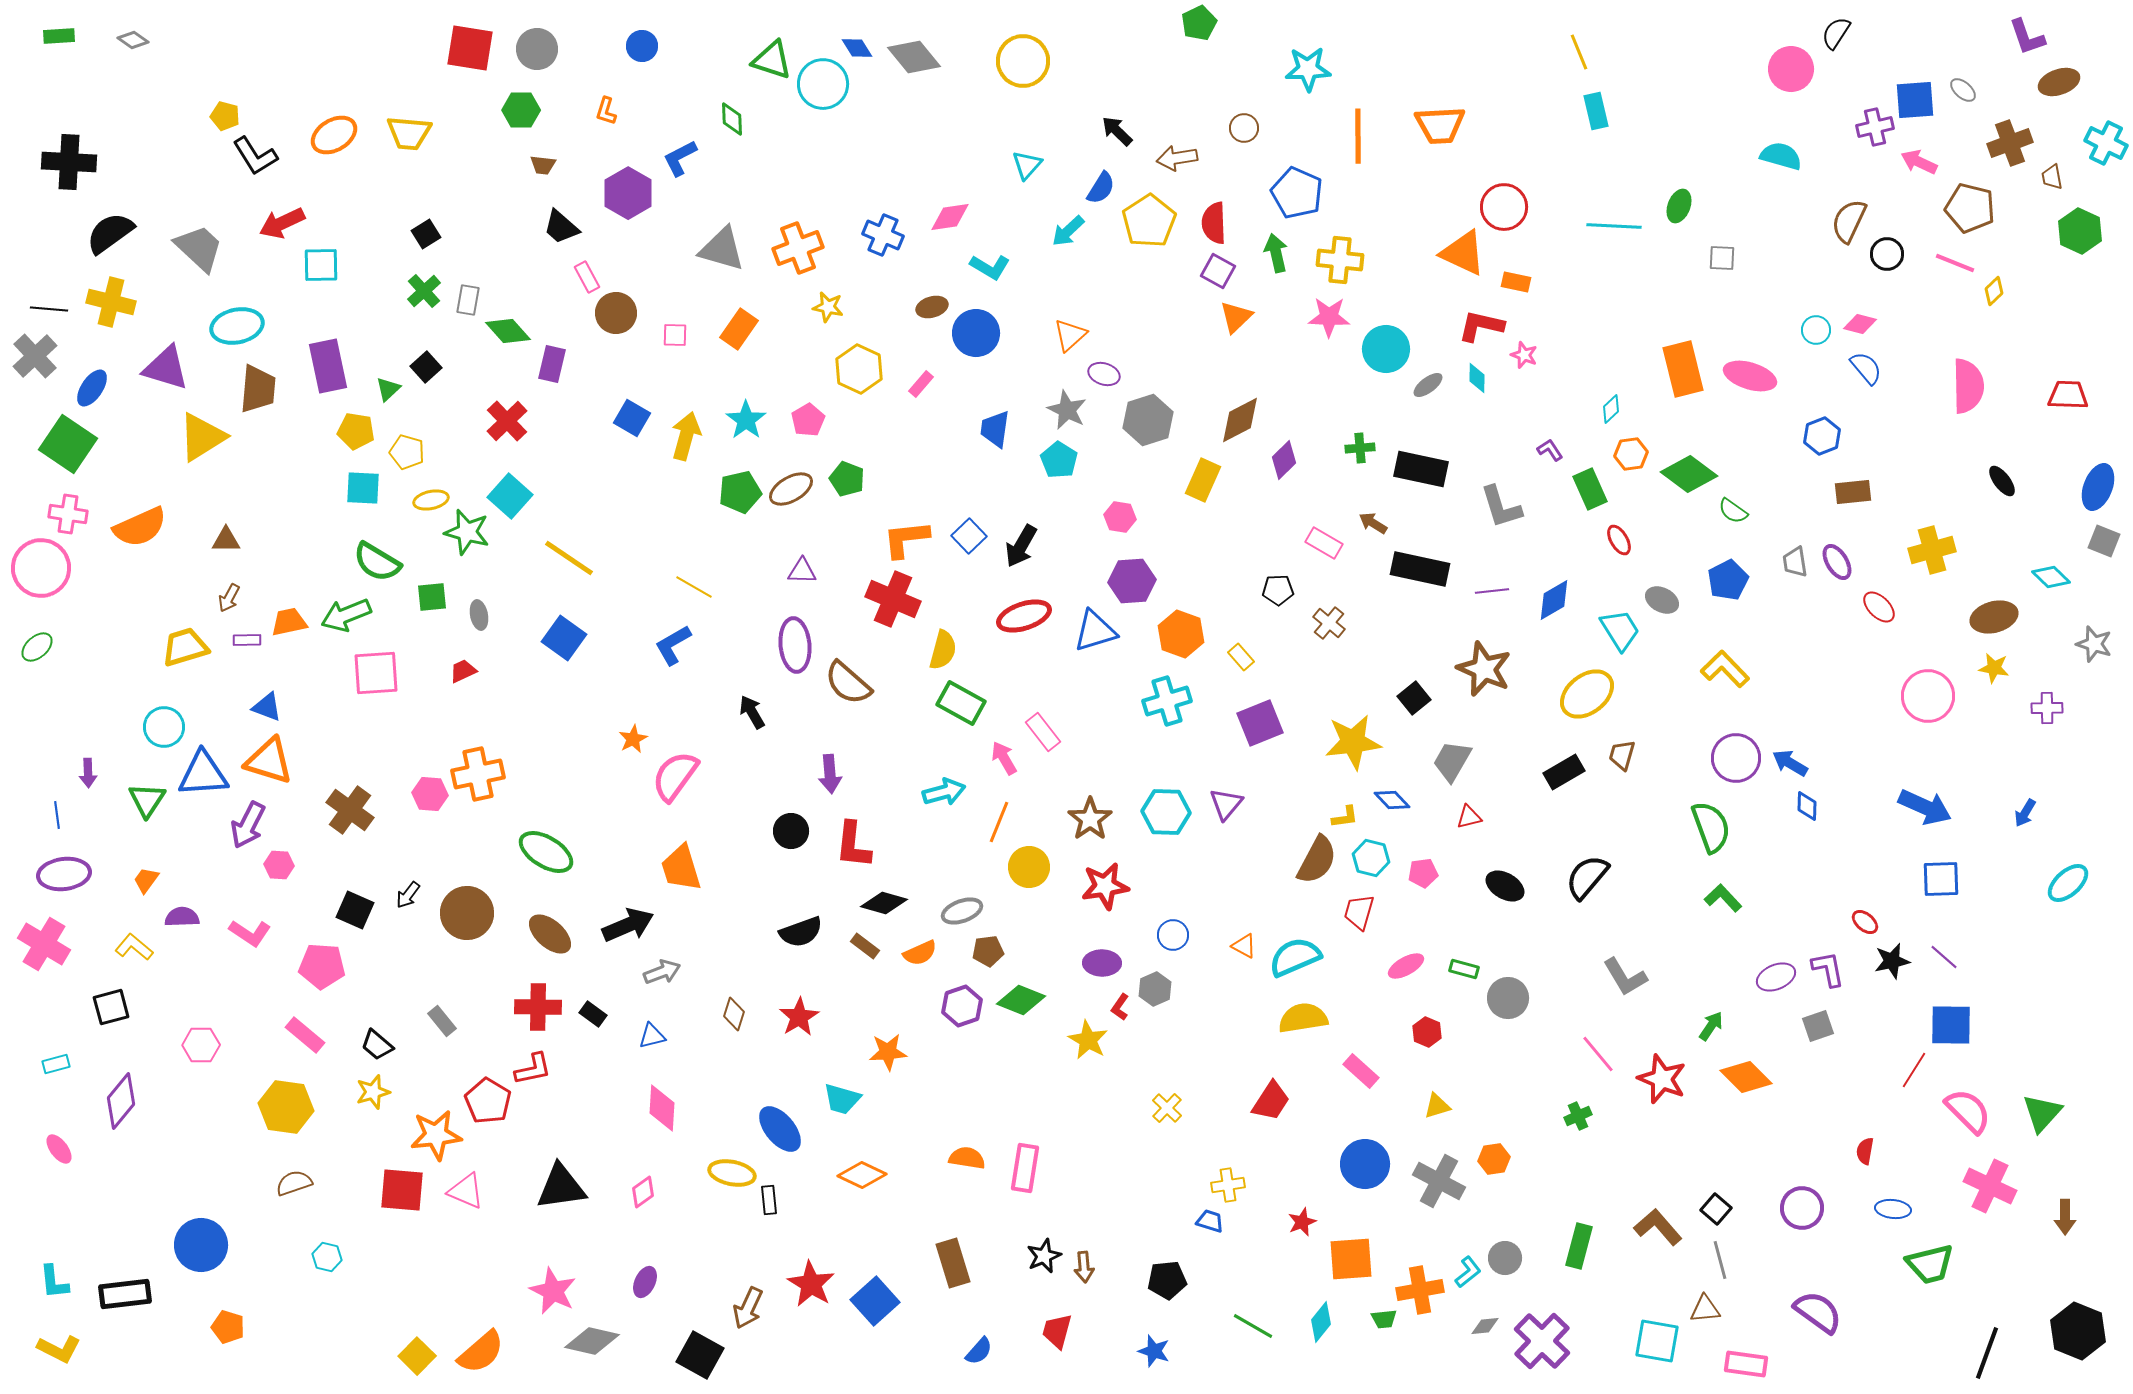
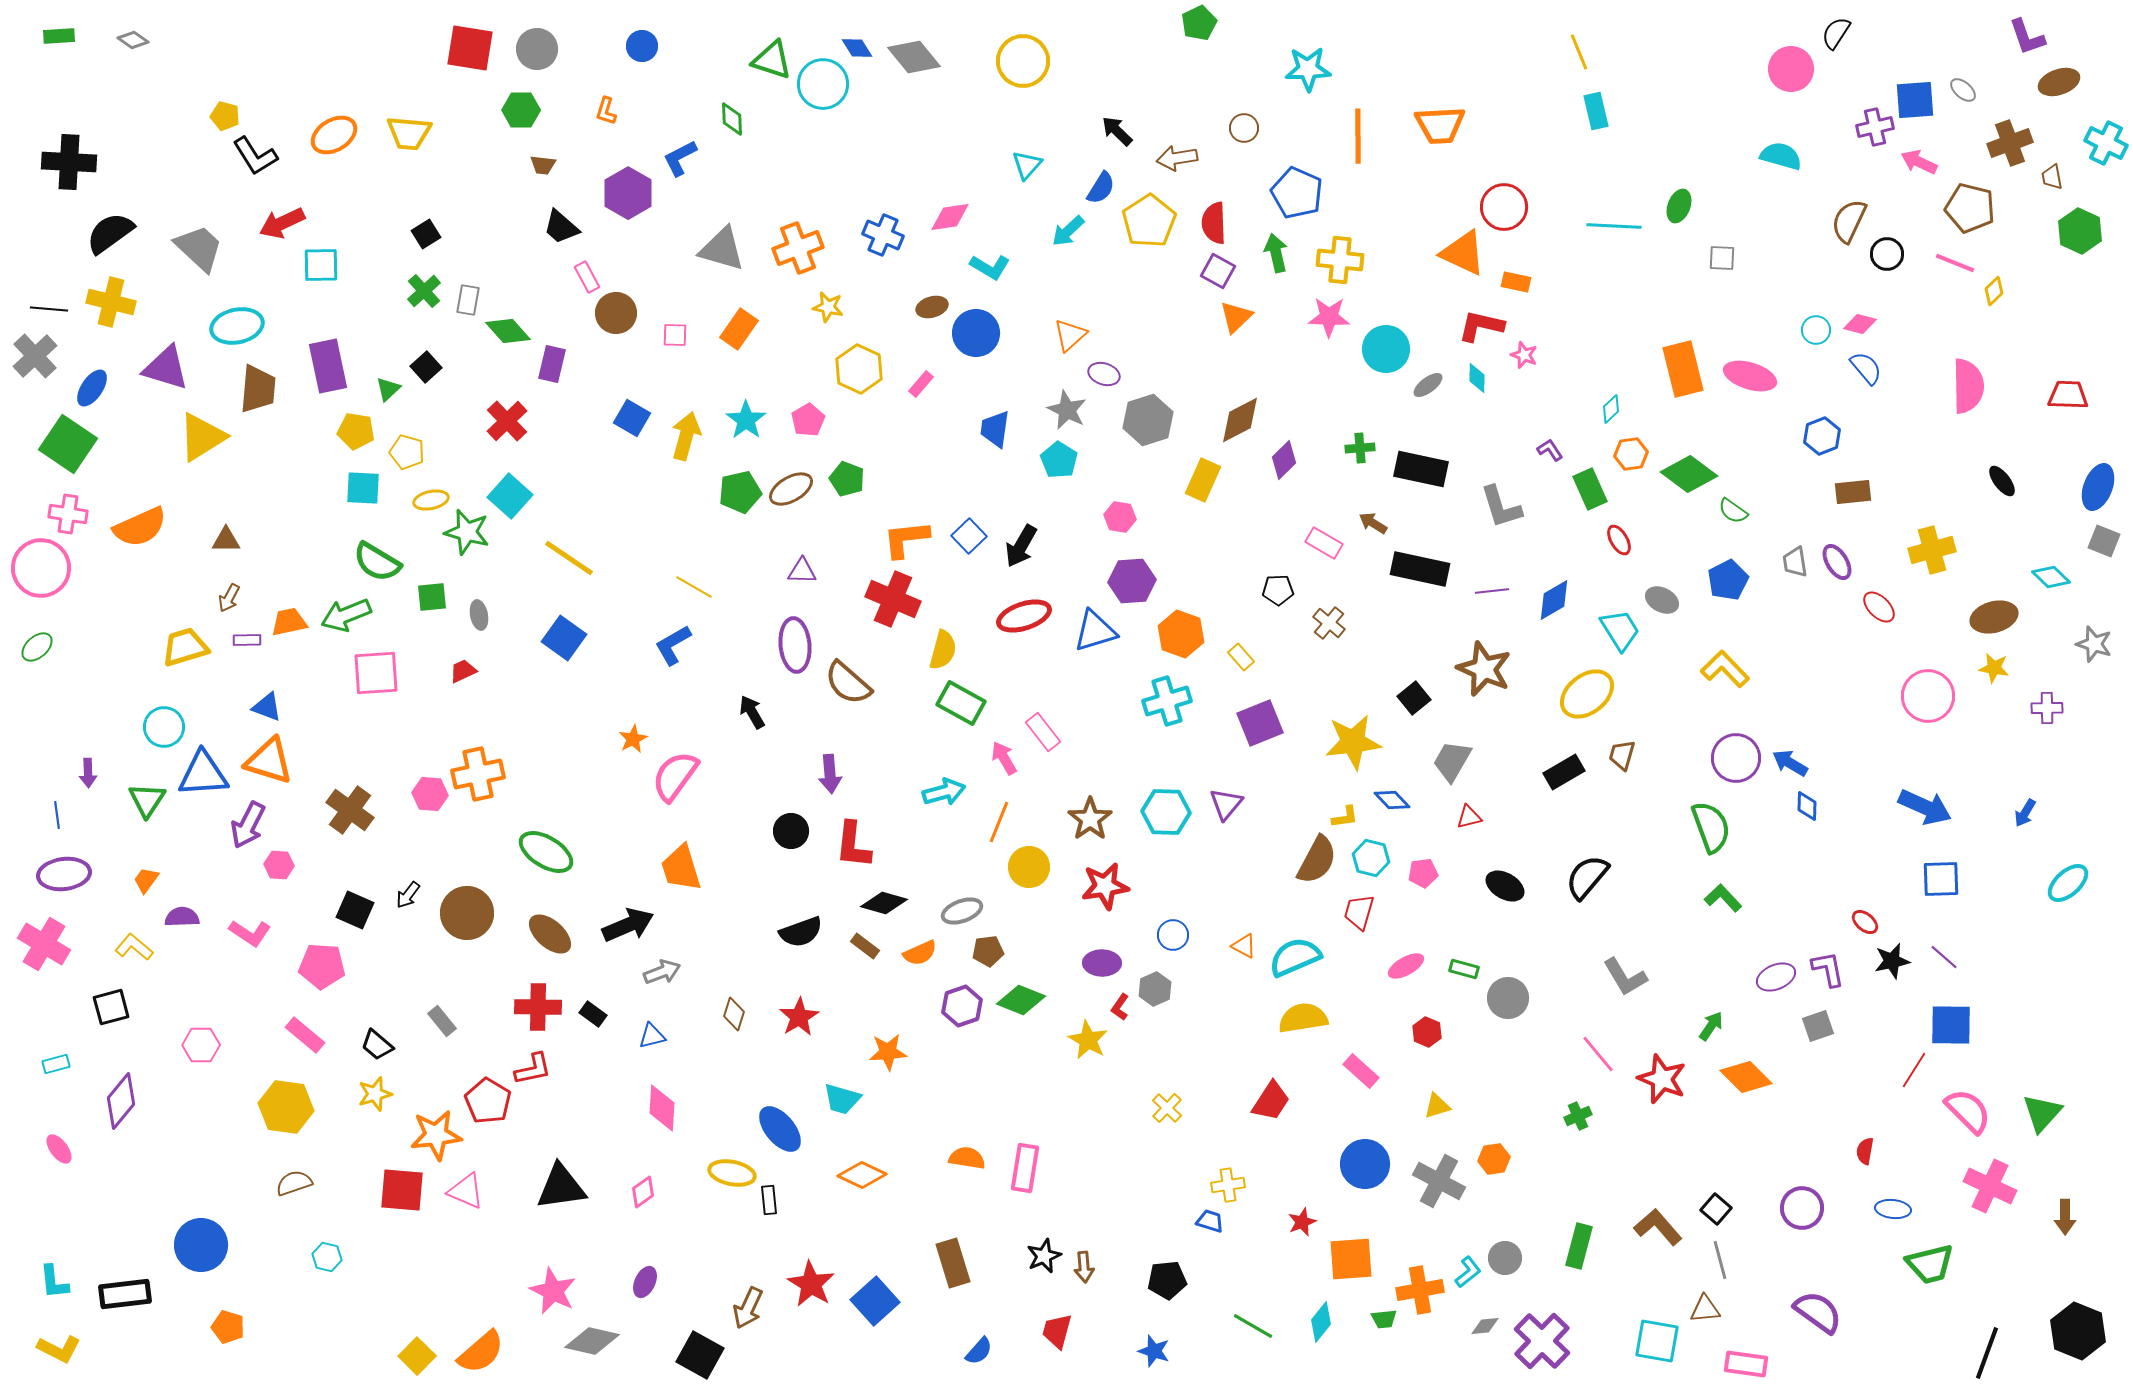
yellow star at (373, 1092): moved 2 px right, 2 px down
